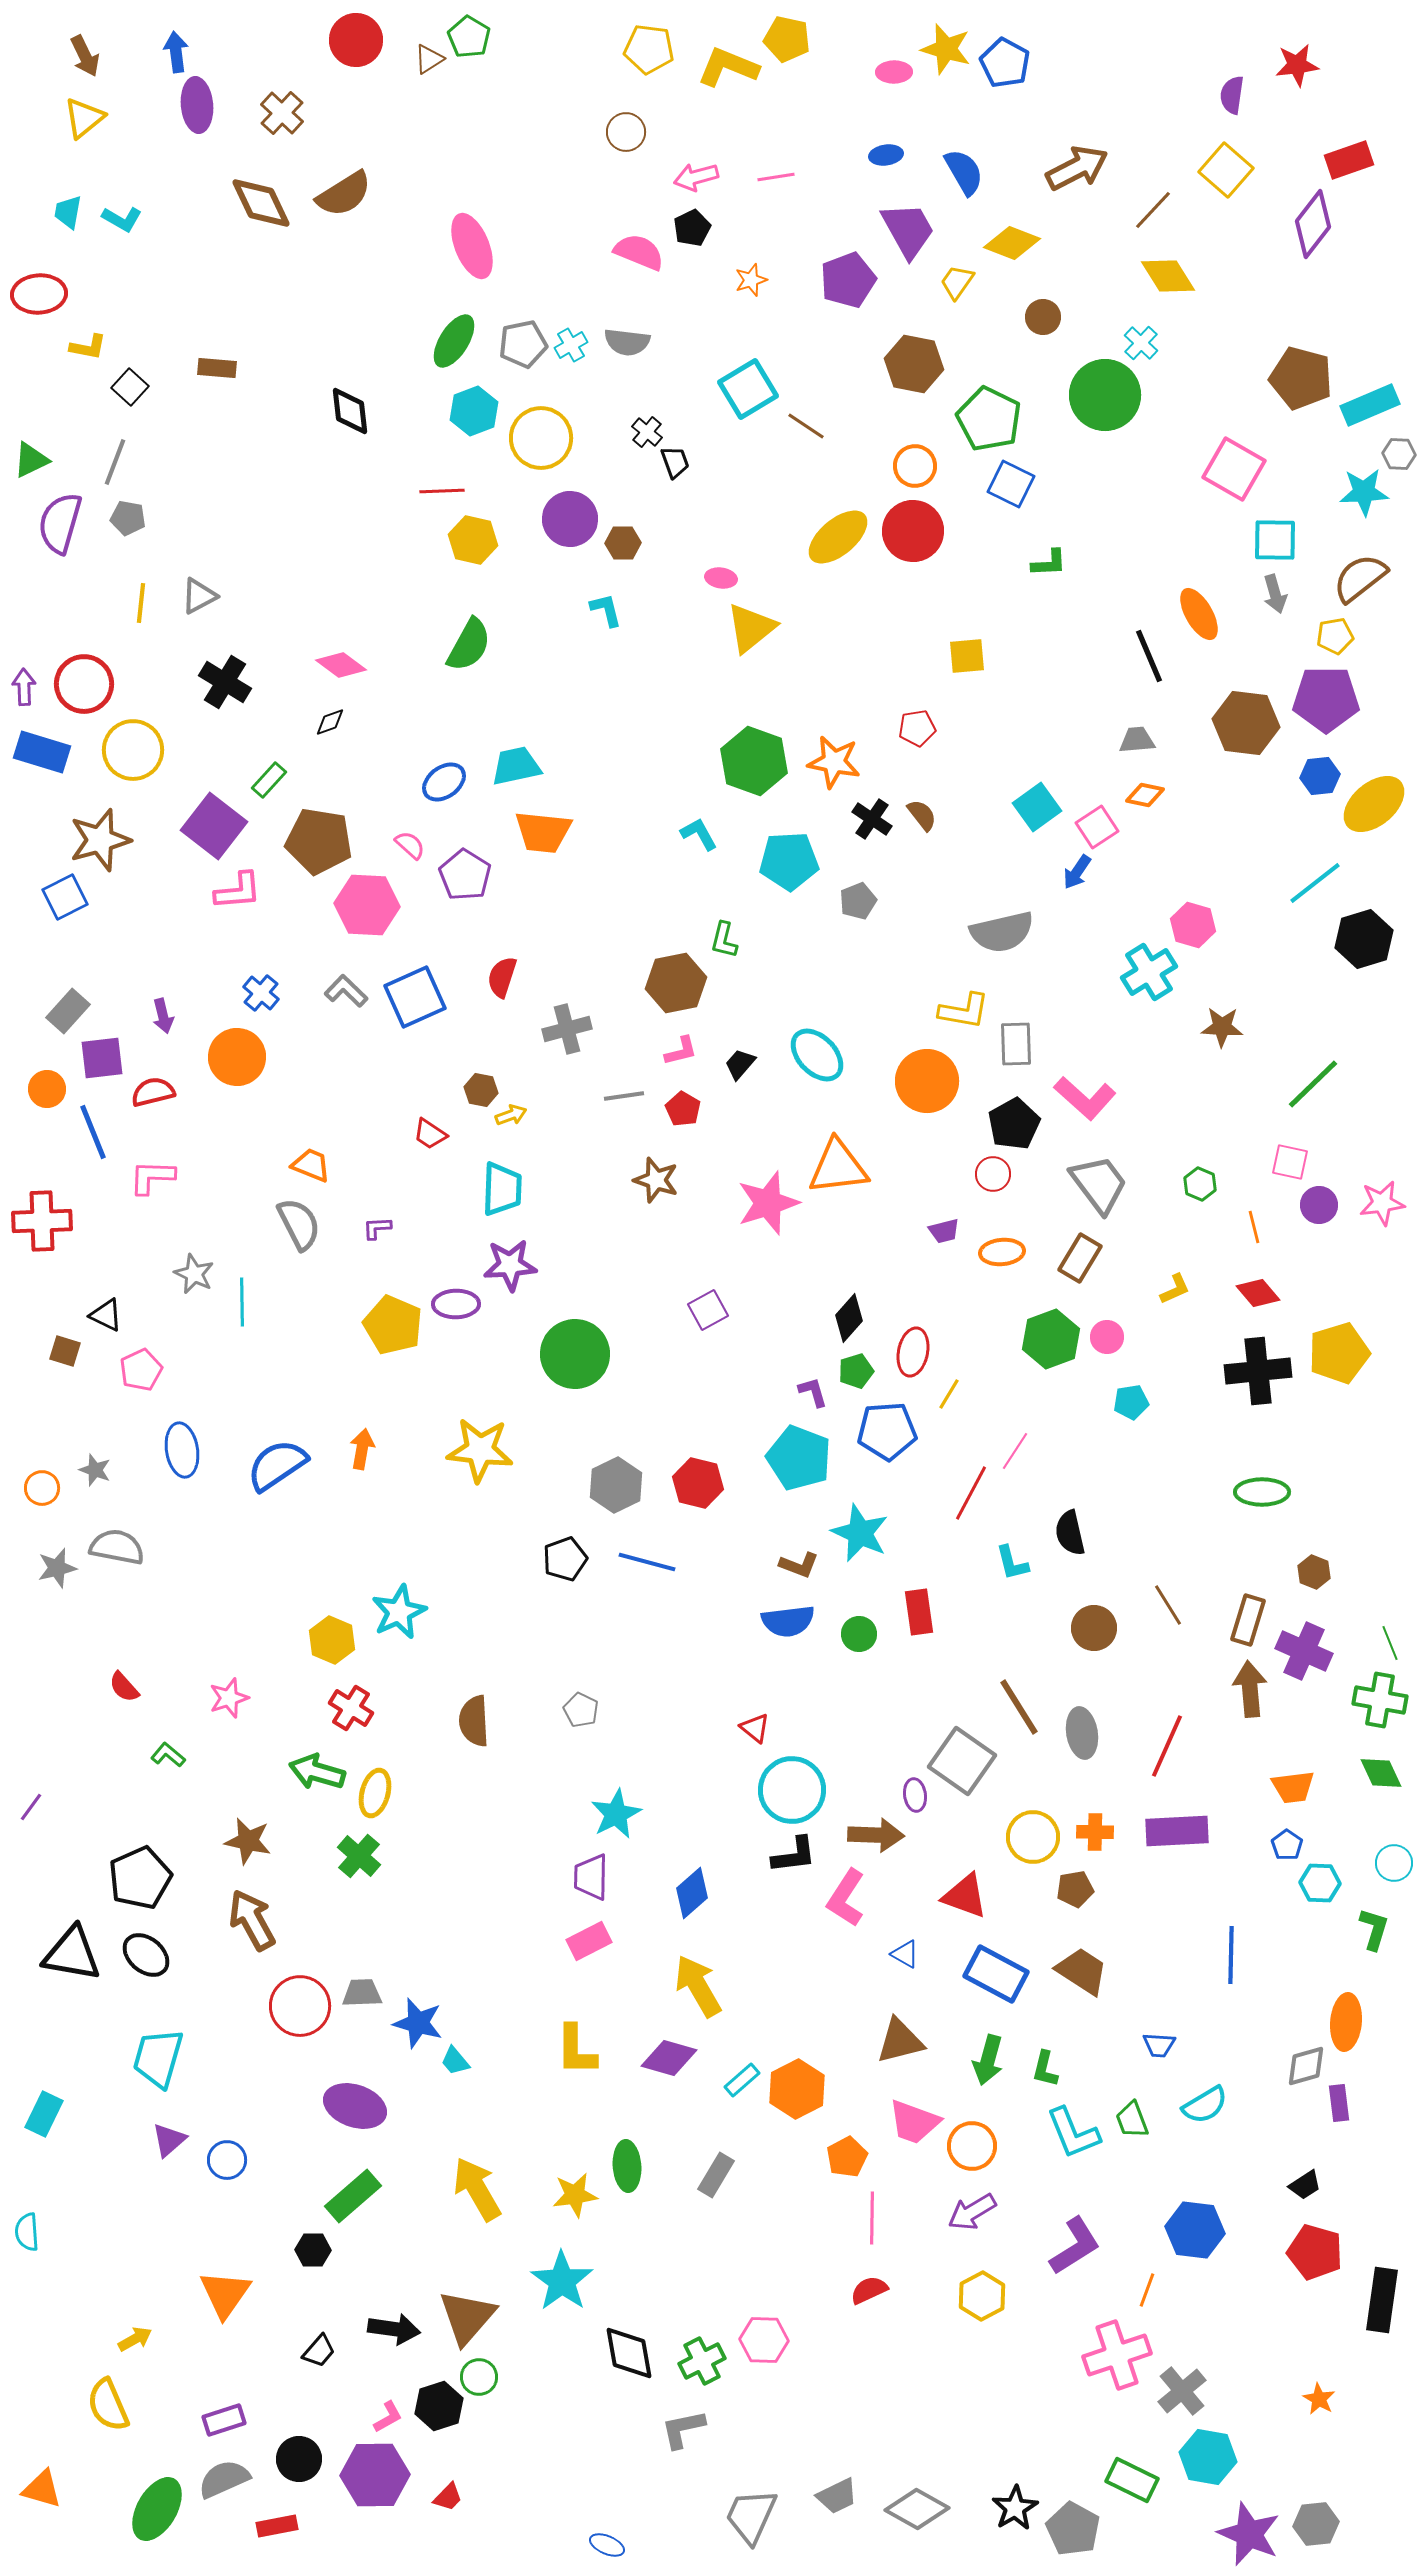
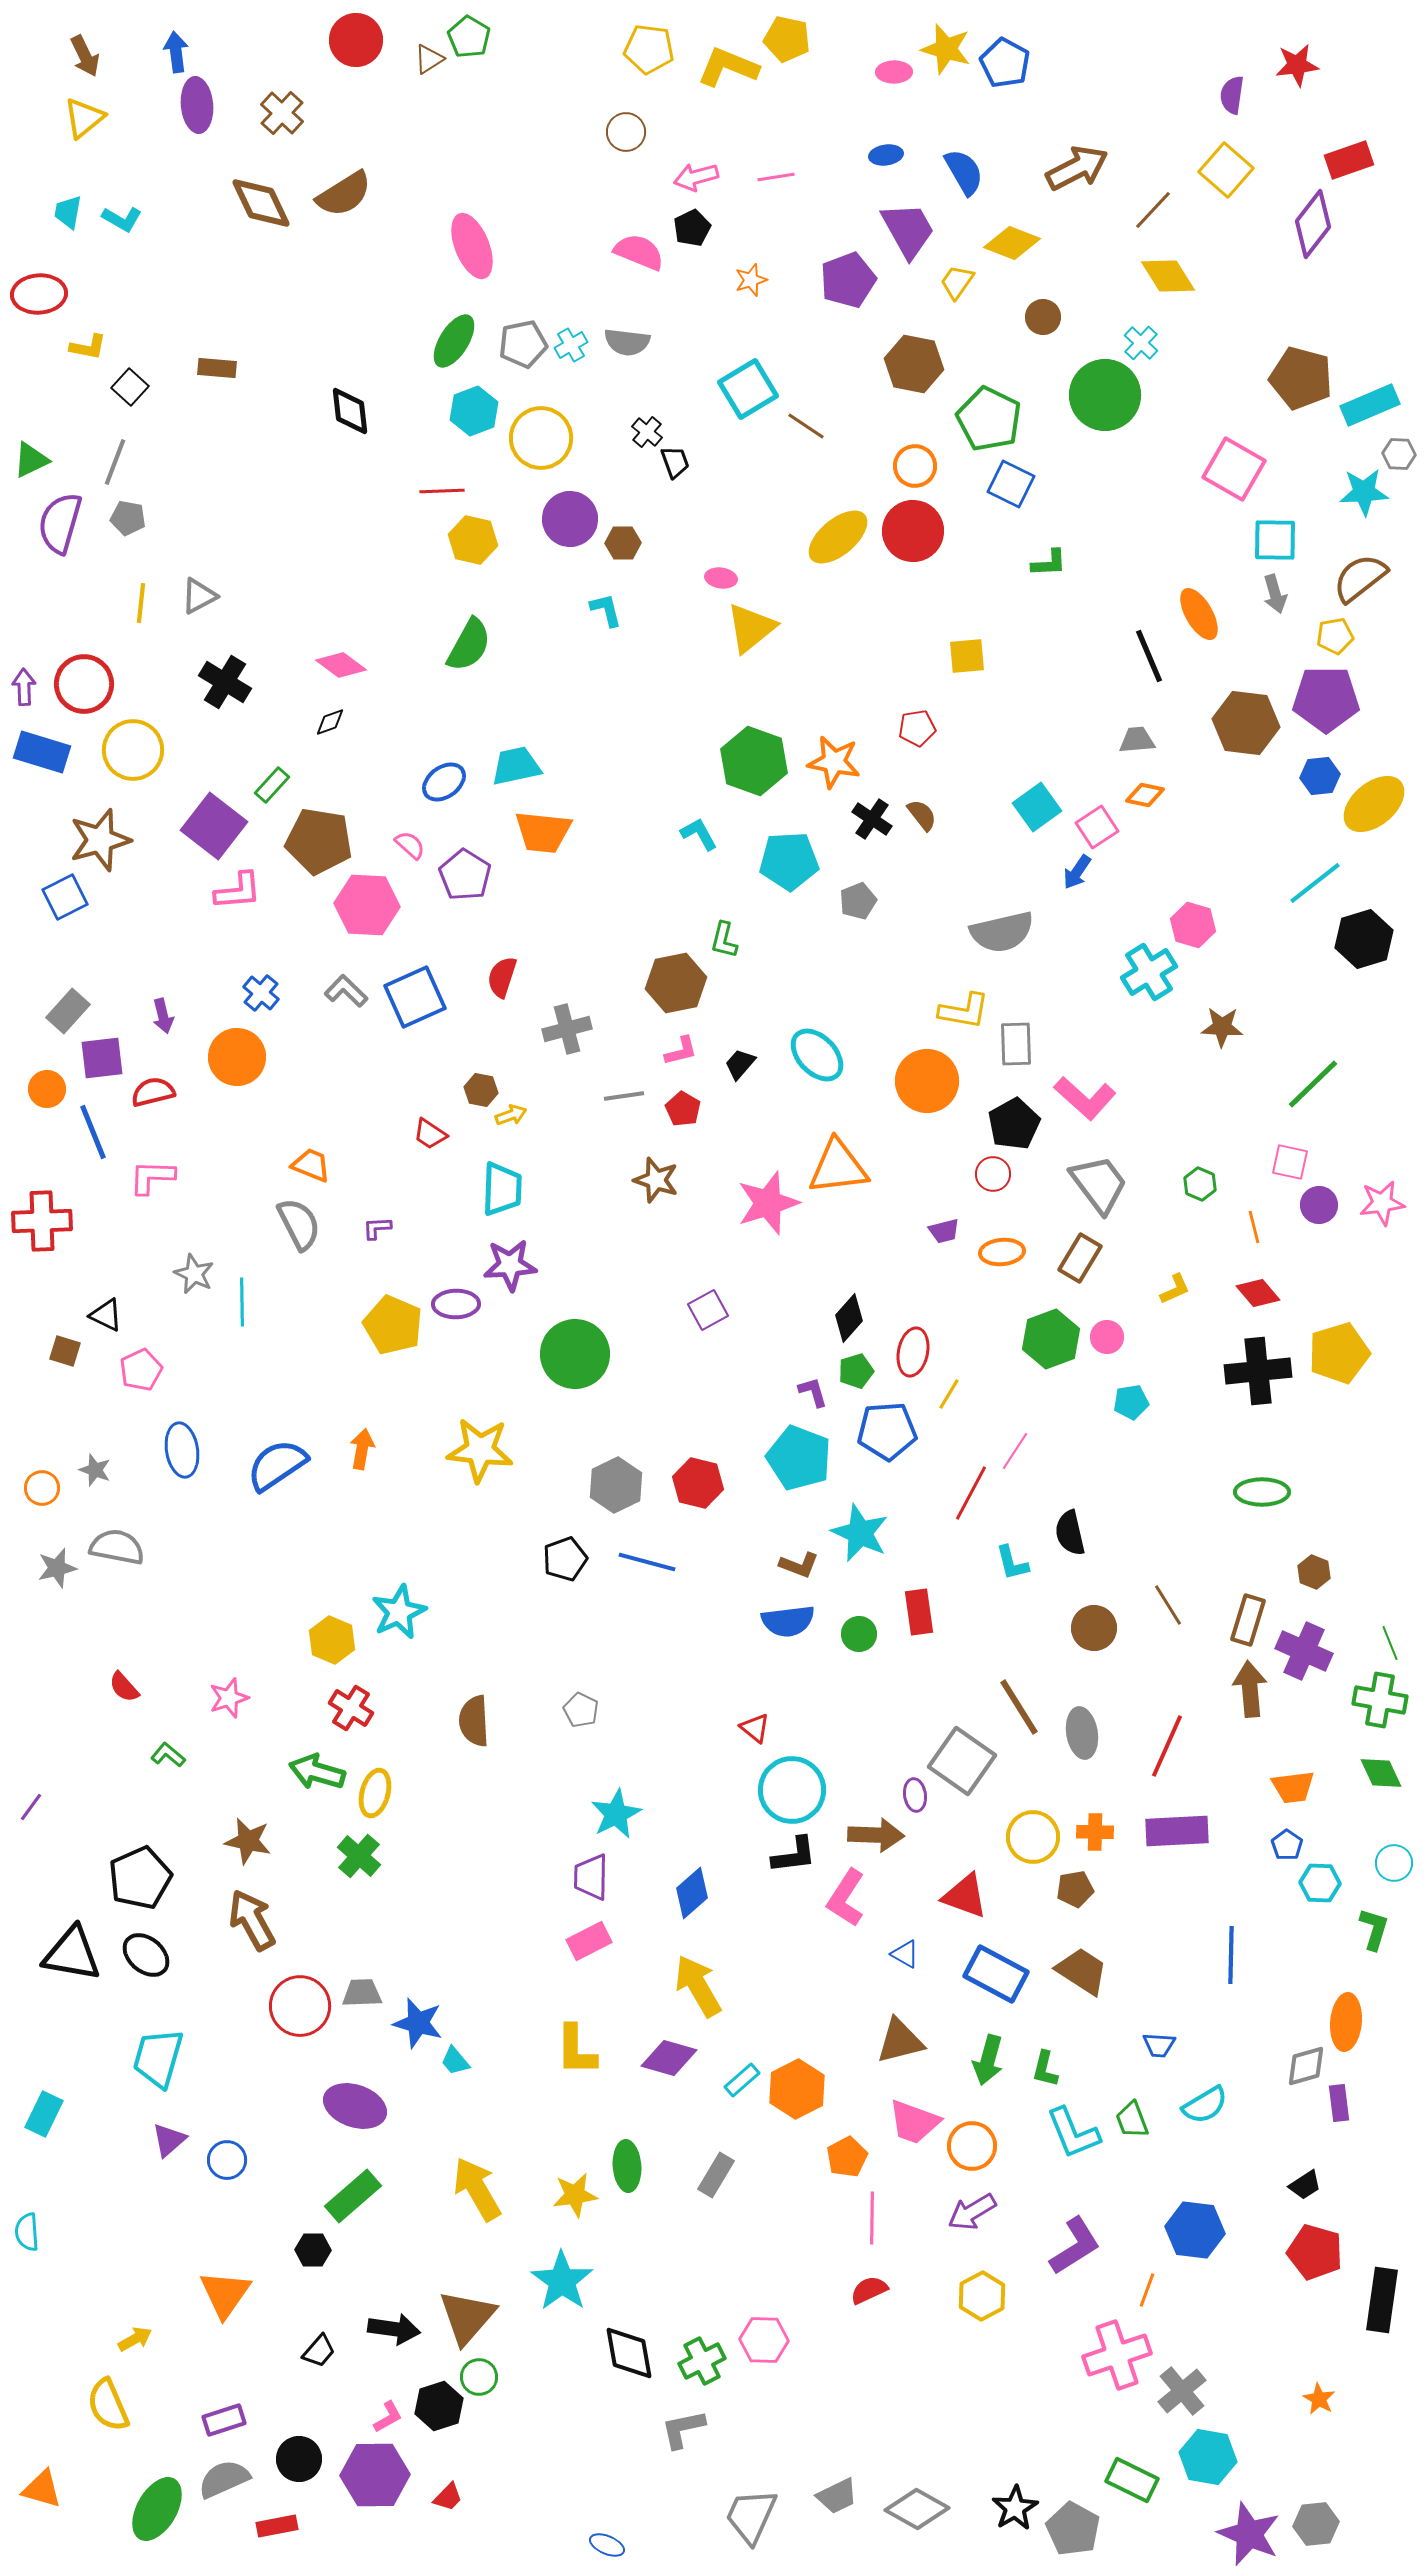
green rectangle at (269, 780): moved 3 px right, 5 px down
